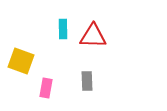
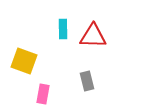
yellow square: moved 3 px right
gray rectangle: rotated 12 degrees counterclockwise
pink rectangle: moved 3 px left, 6 px down
